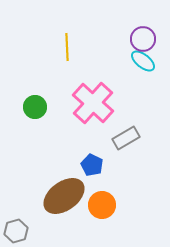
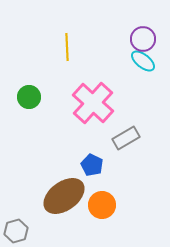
green circle: moved 6 px left, 10 px up
